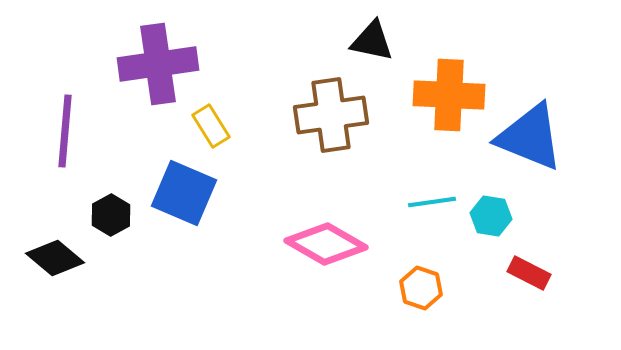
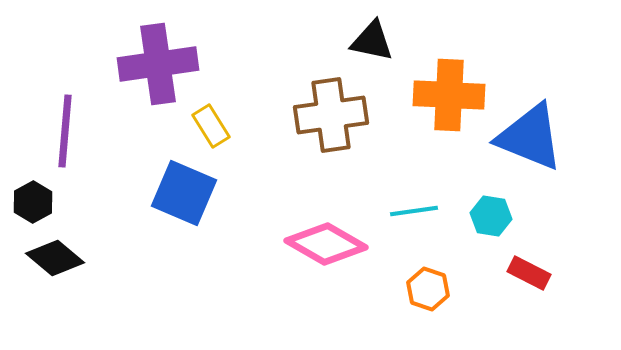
cyan line: moved 18 px left, 9 px down
black hexagon: moved 78 px left, 13 px up
orange hexagon: moved 7 px right, 1 px down
